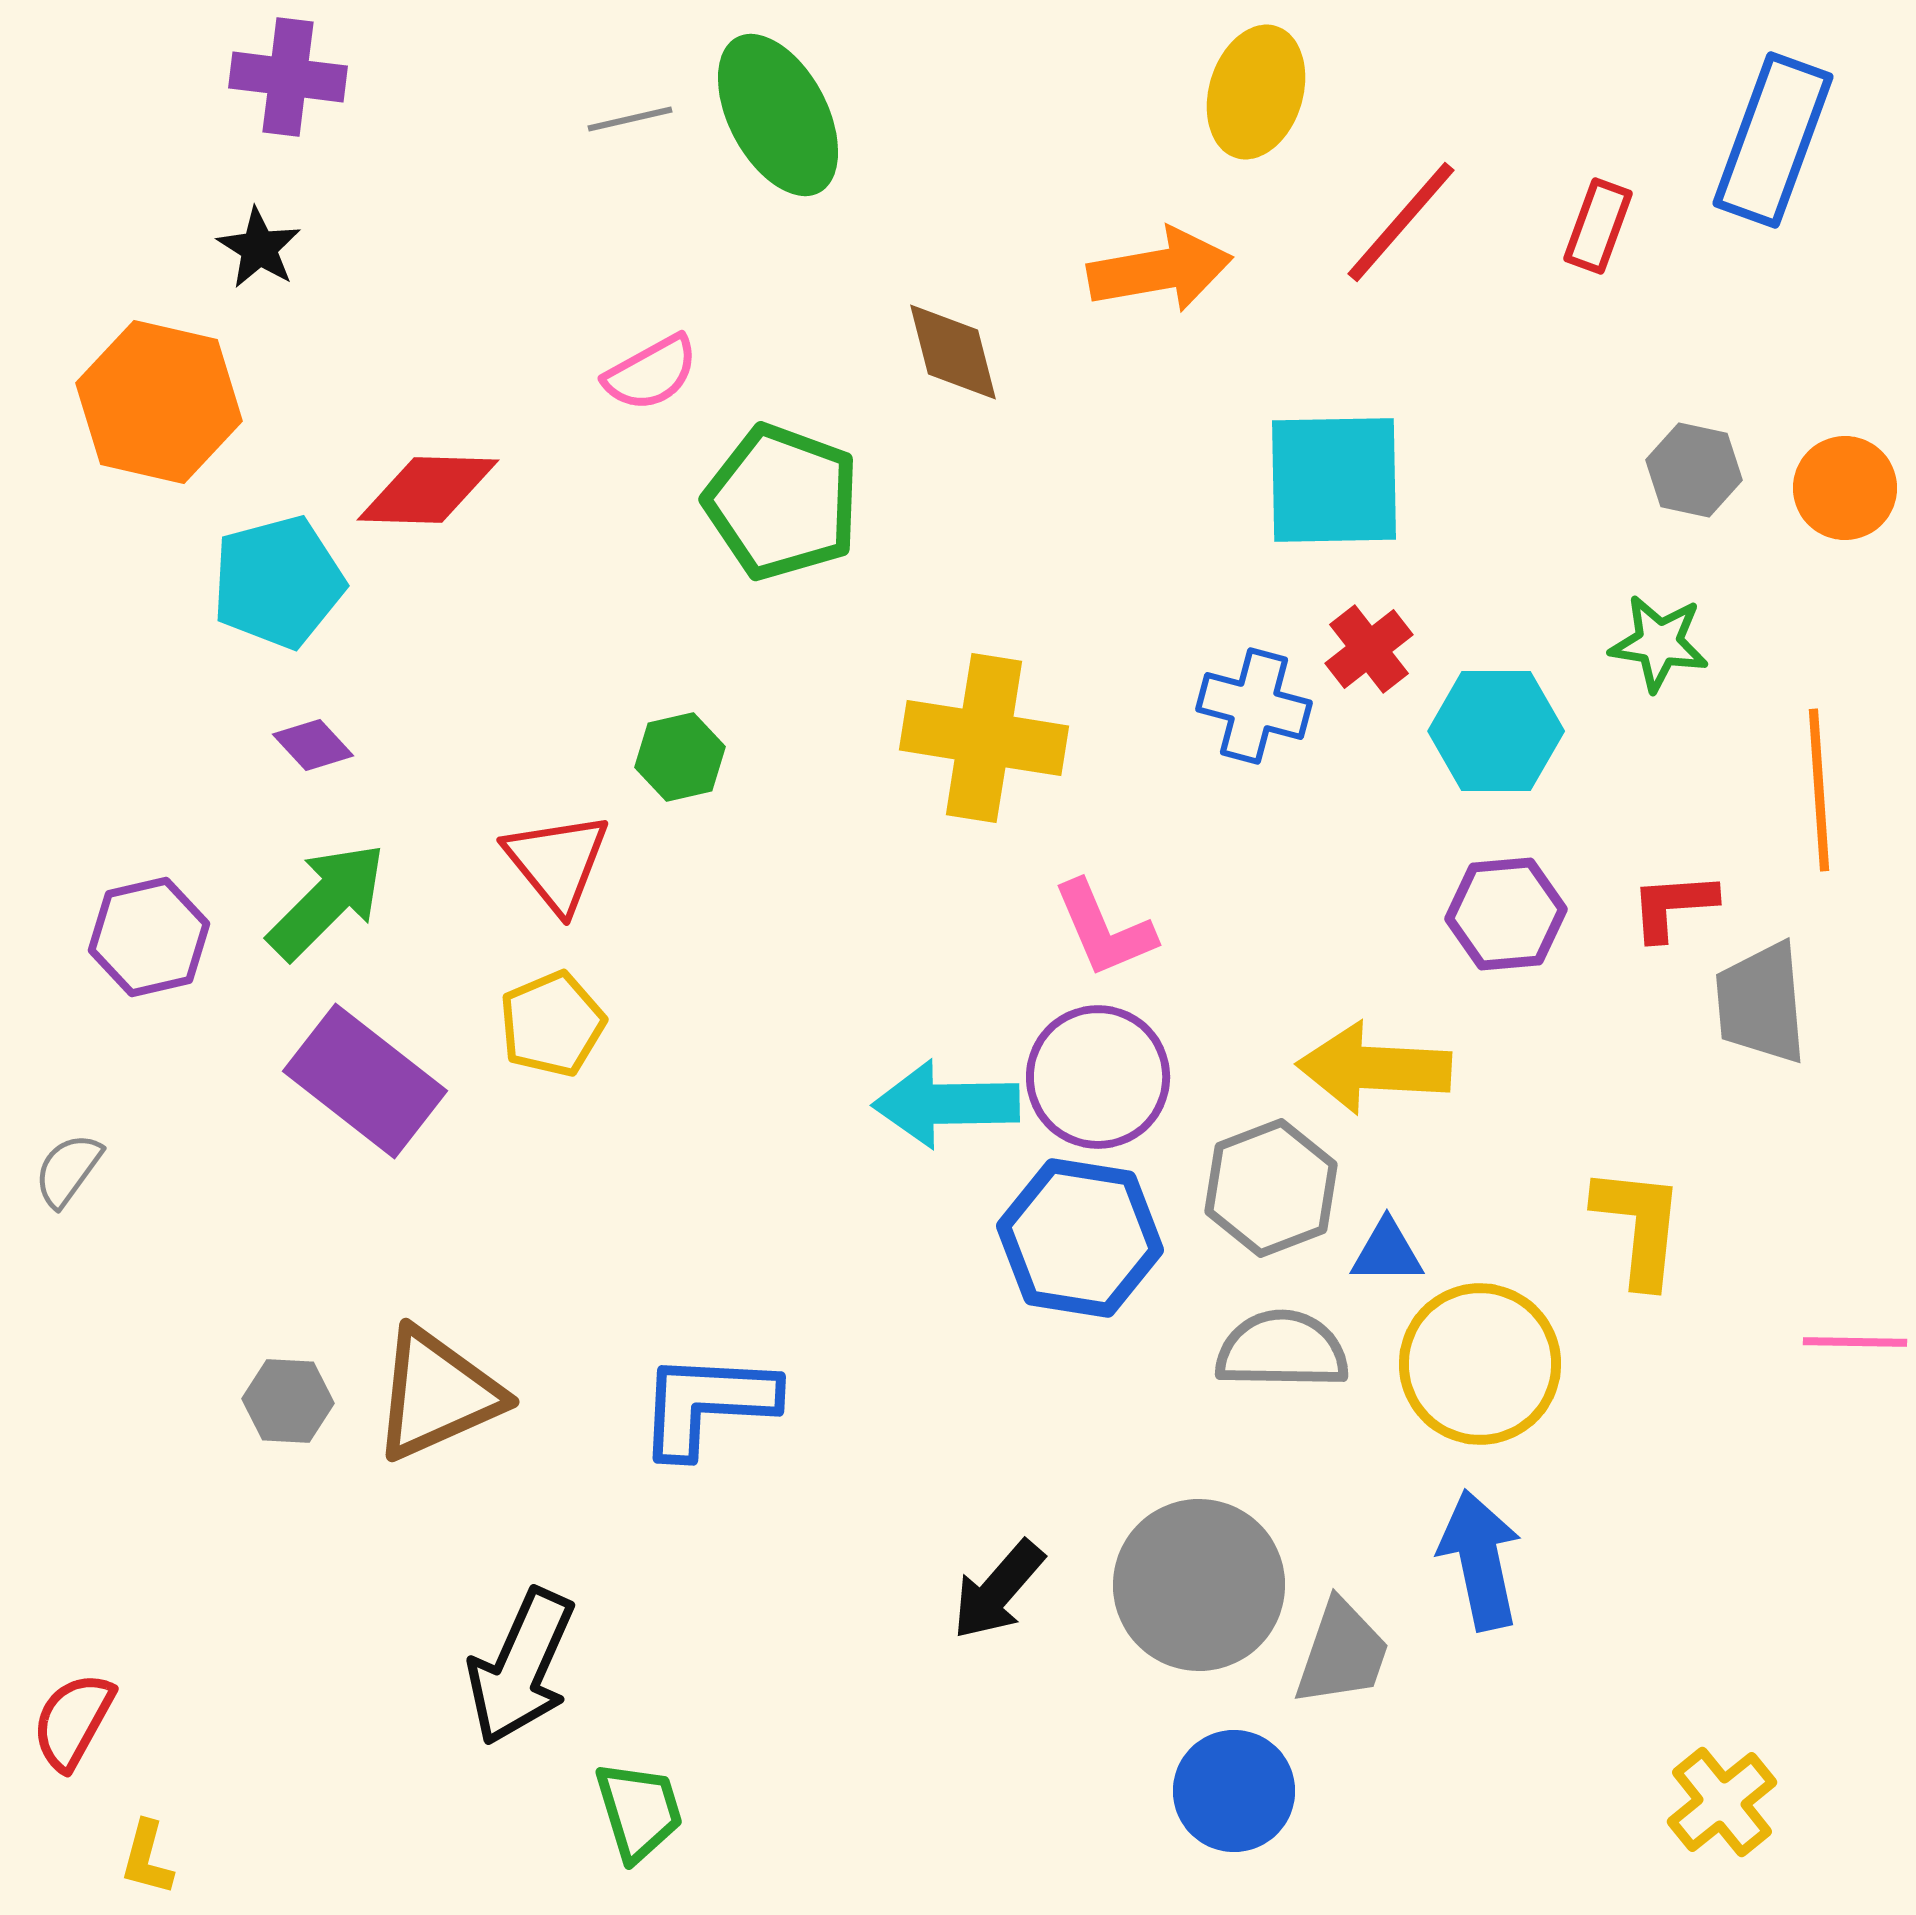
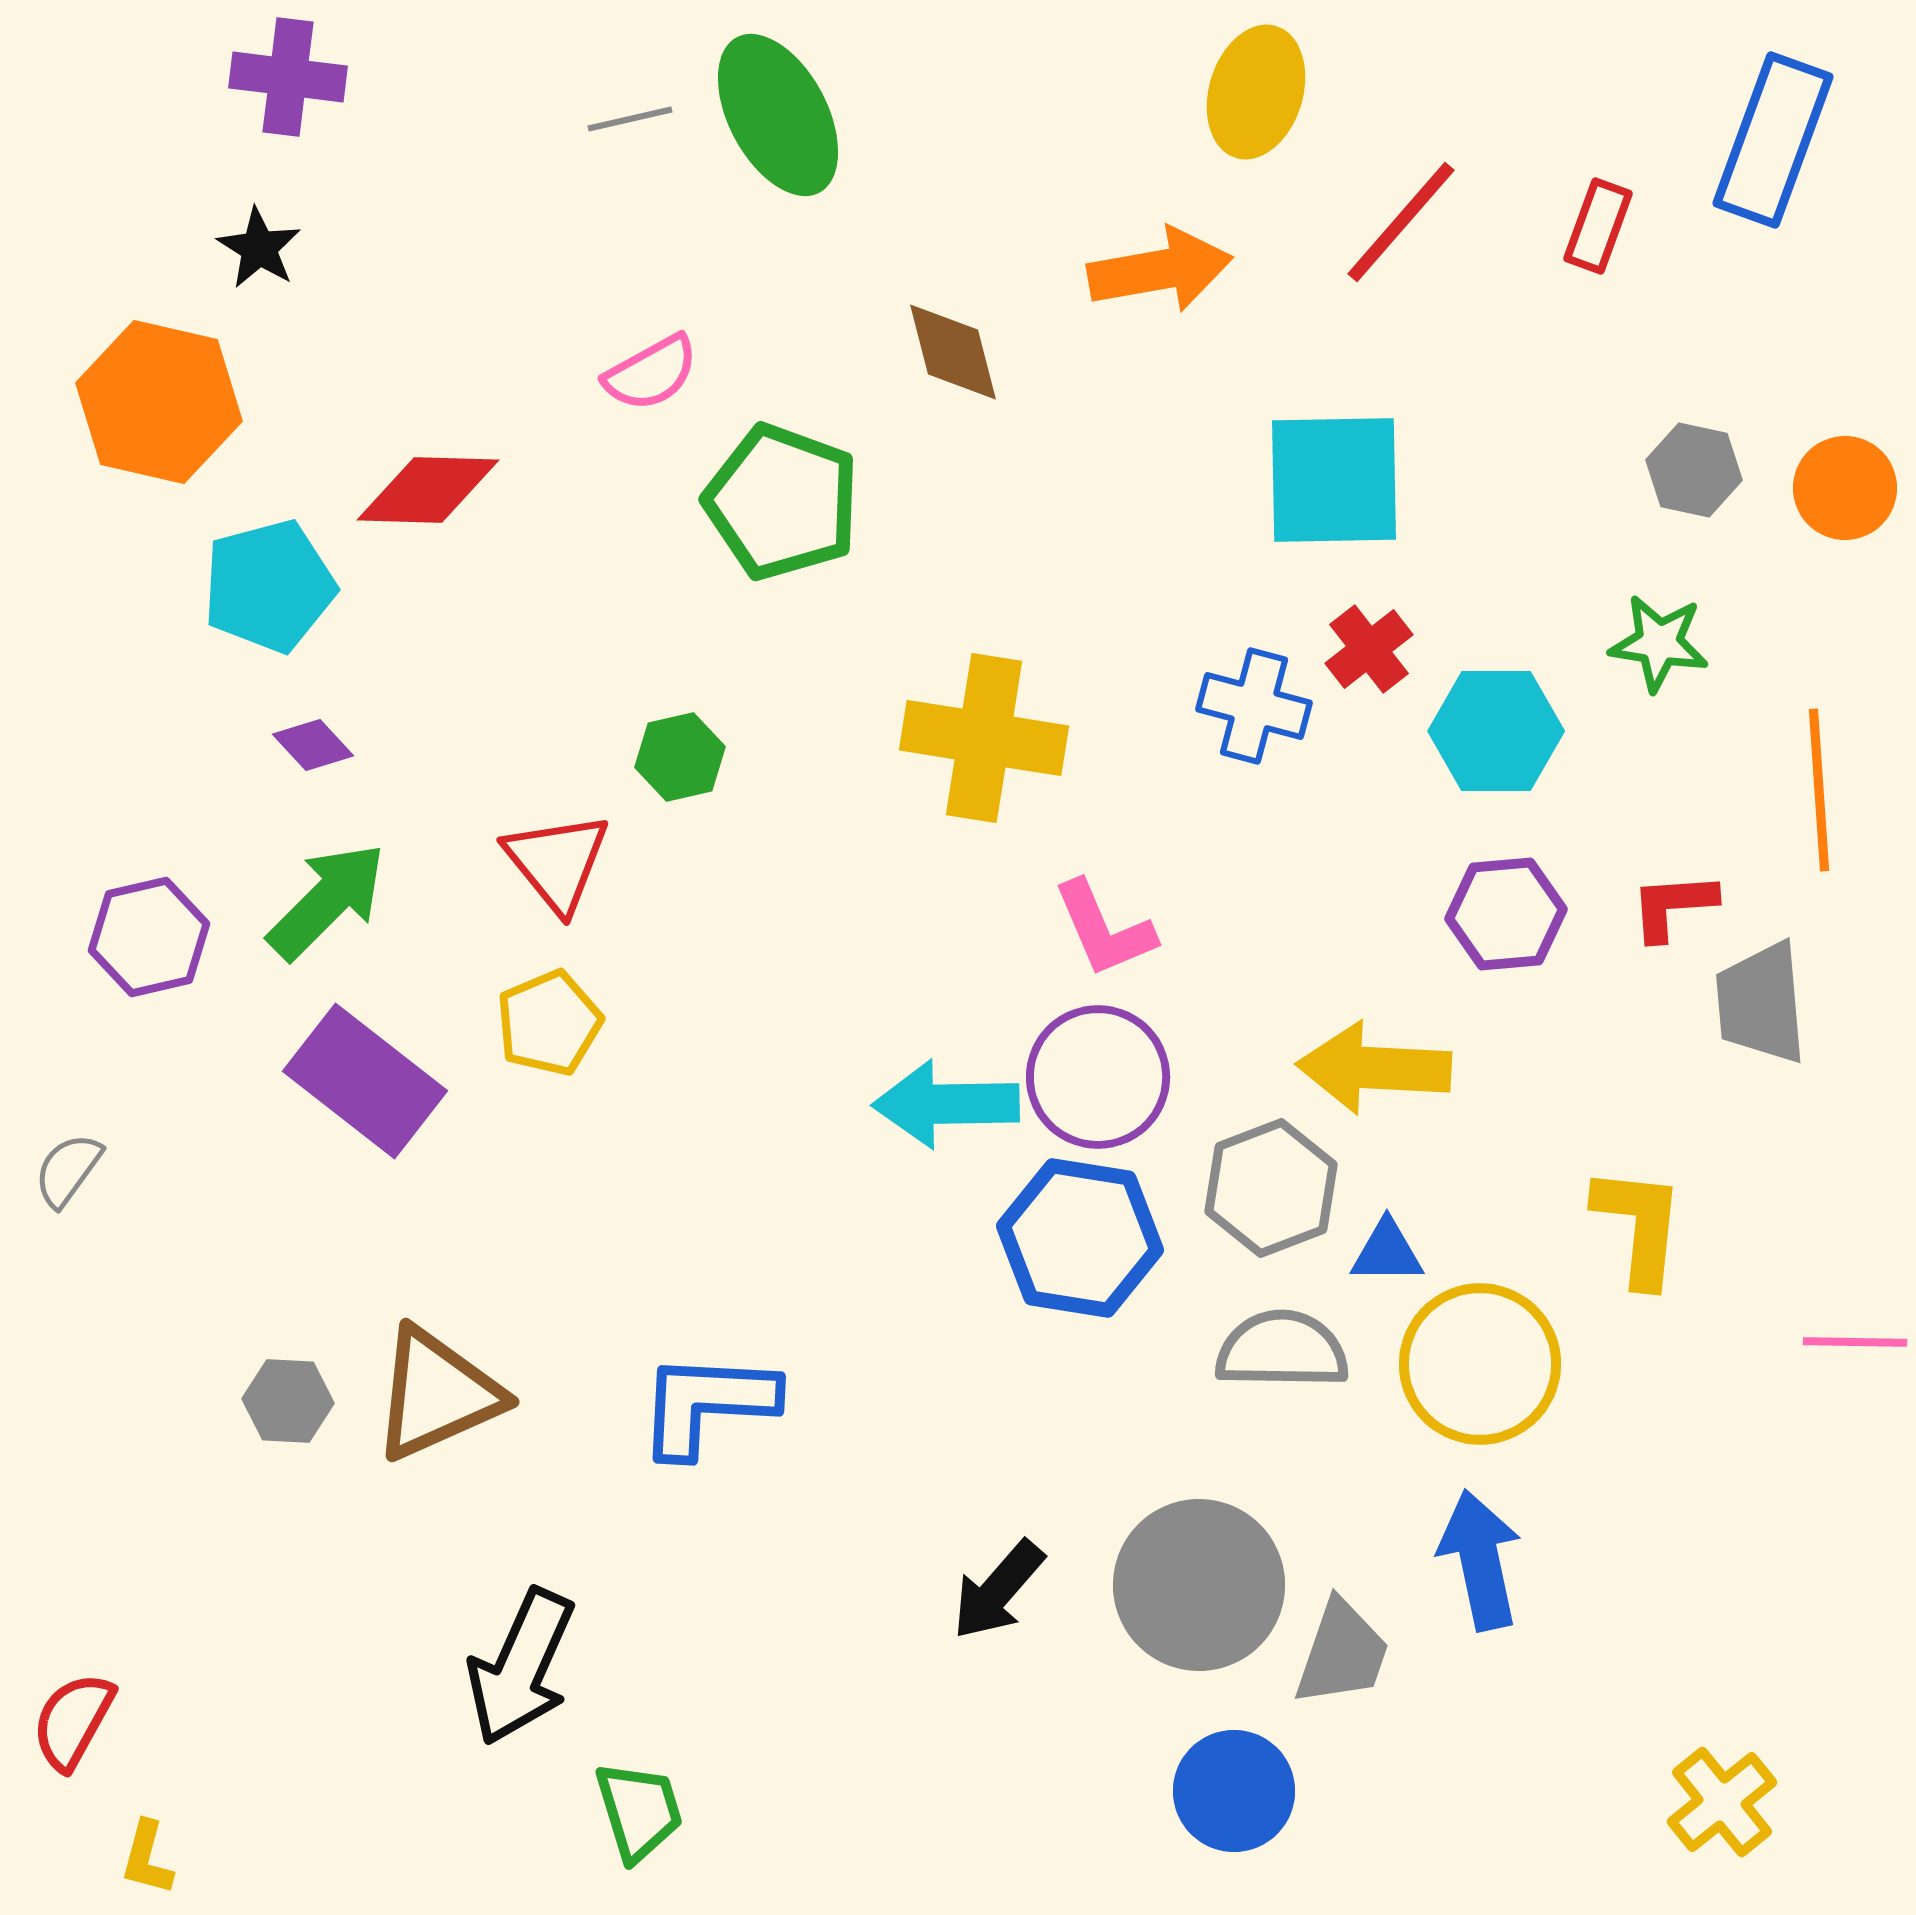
cyan pentagon at (278, 582): moved 9 px left, 4 px down
yellow pentagon at (552, 1024): moved 3 px left, 1 px up
